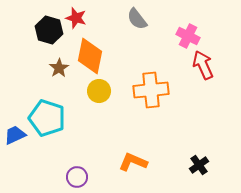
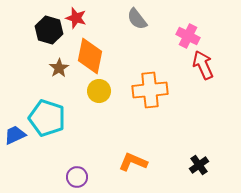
orange cross: moved 1 px left
